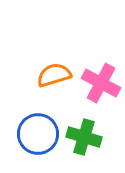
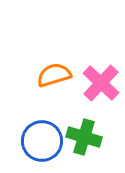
pink cross: rotated 15 degrees clockwise
blue circle: moved 4 px right, 7 px down
